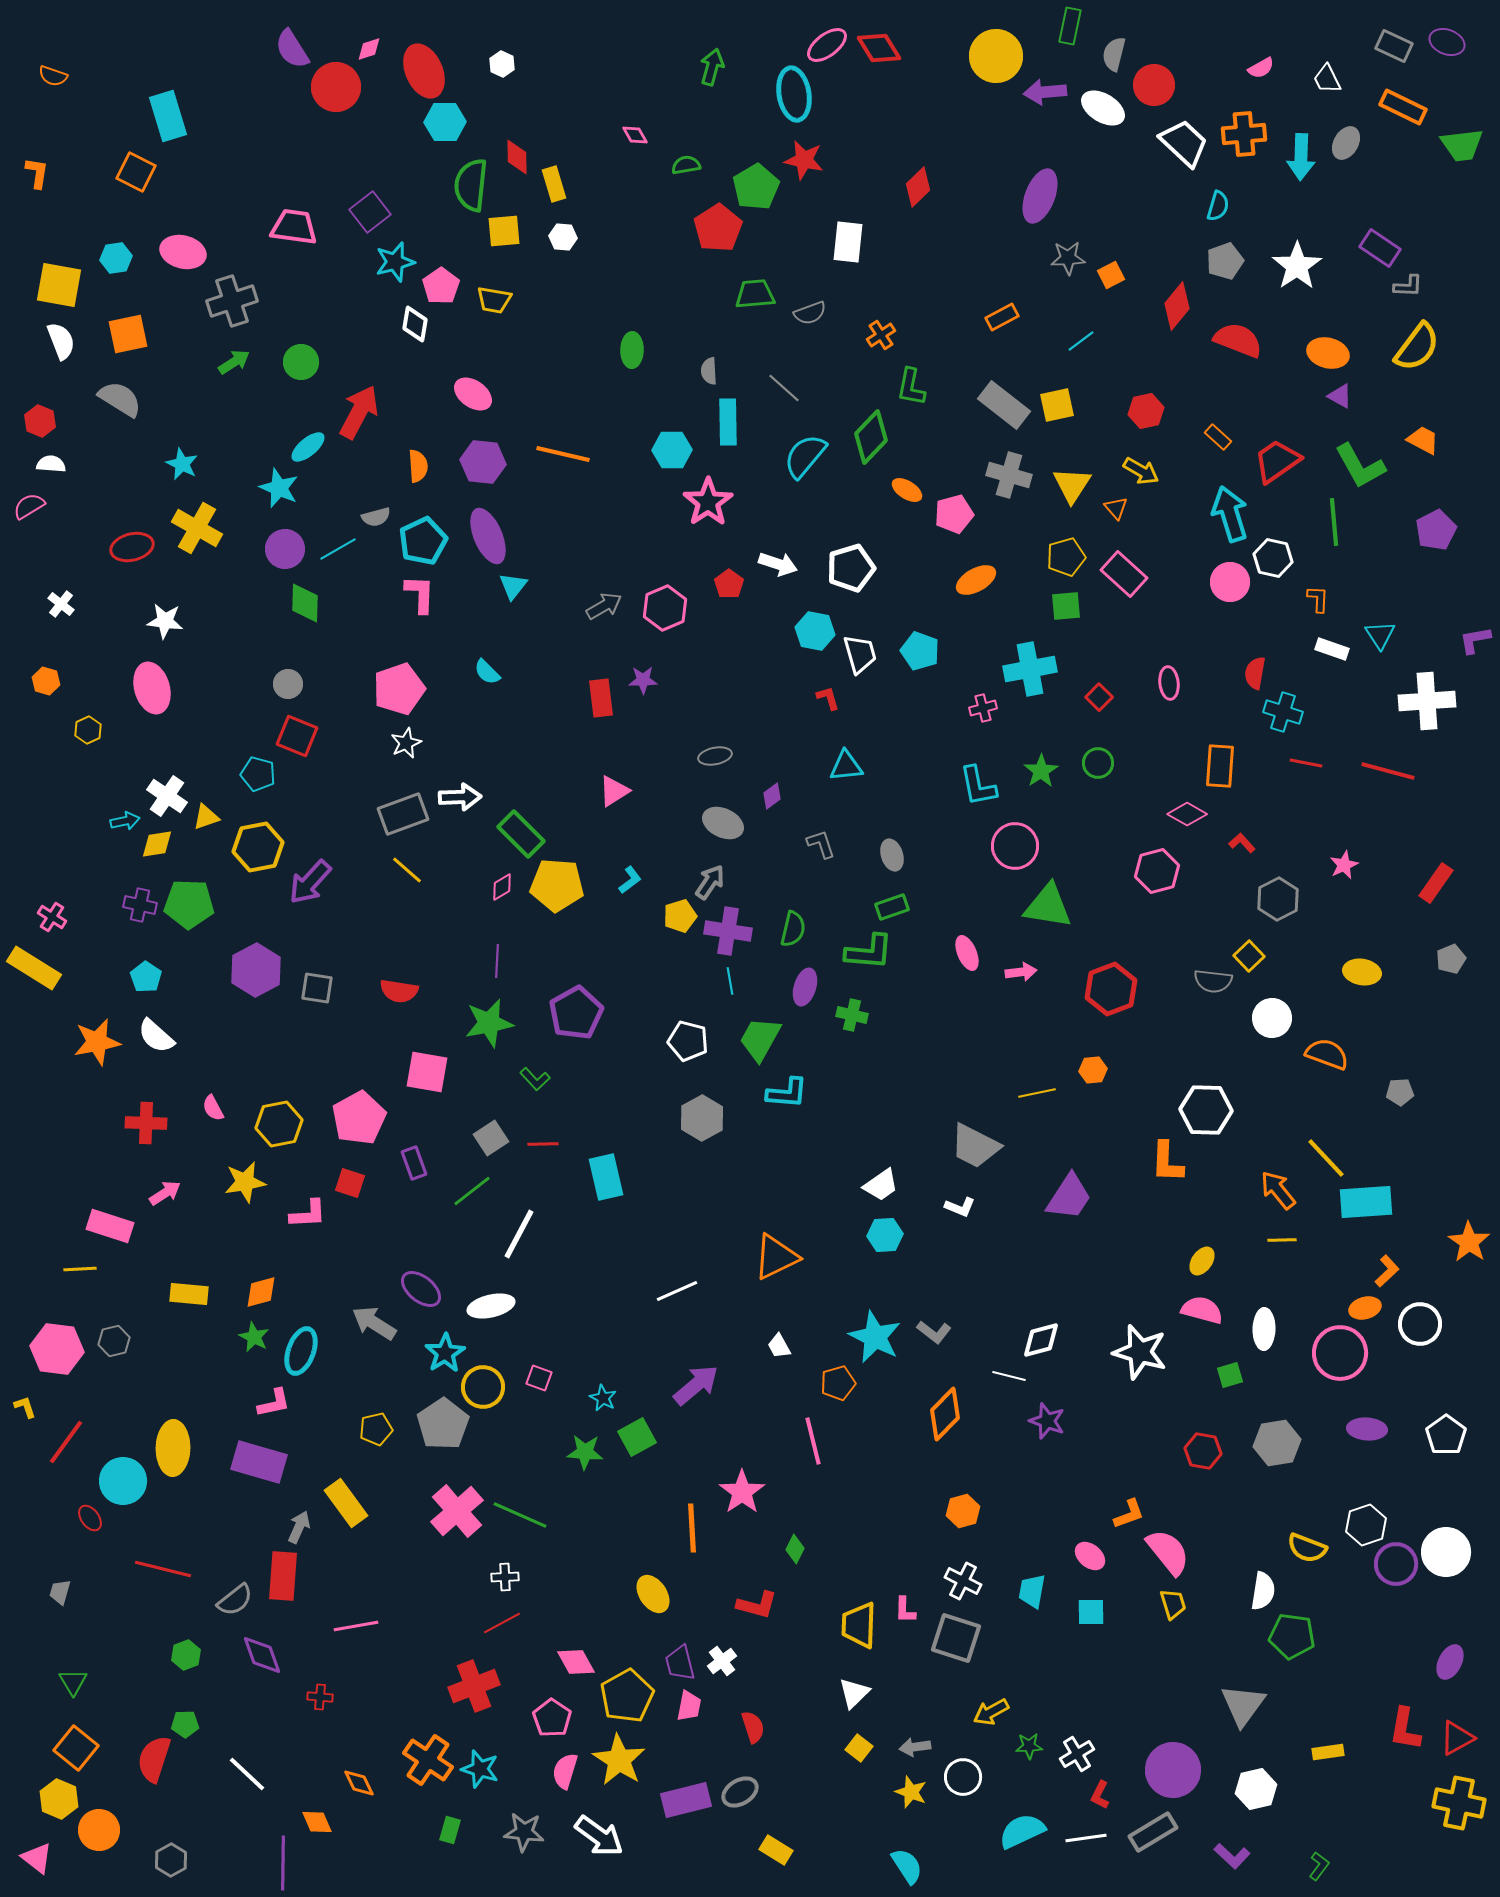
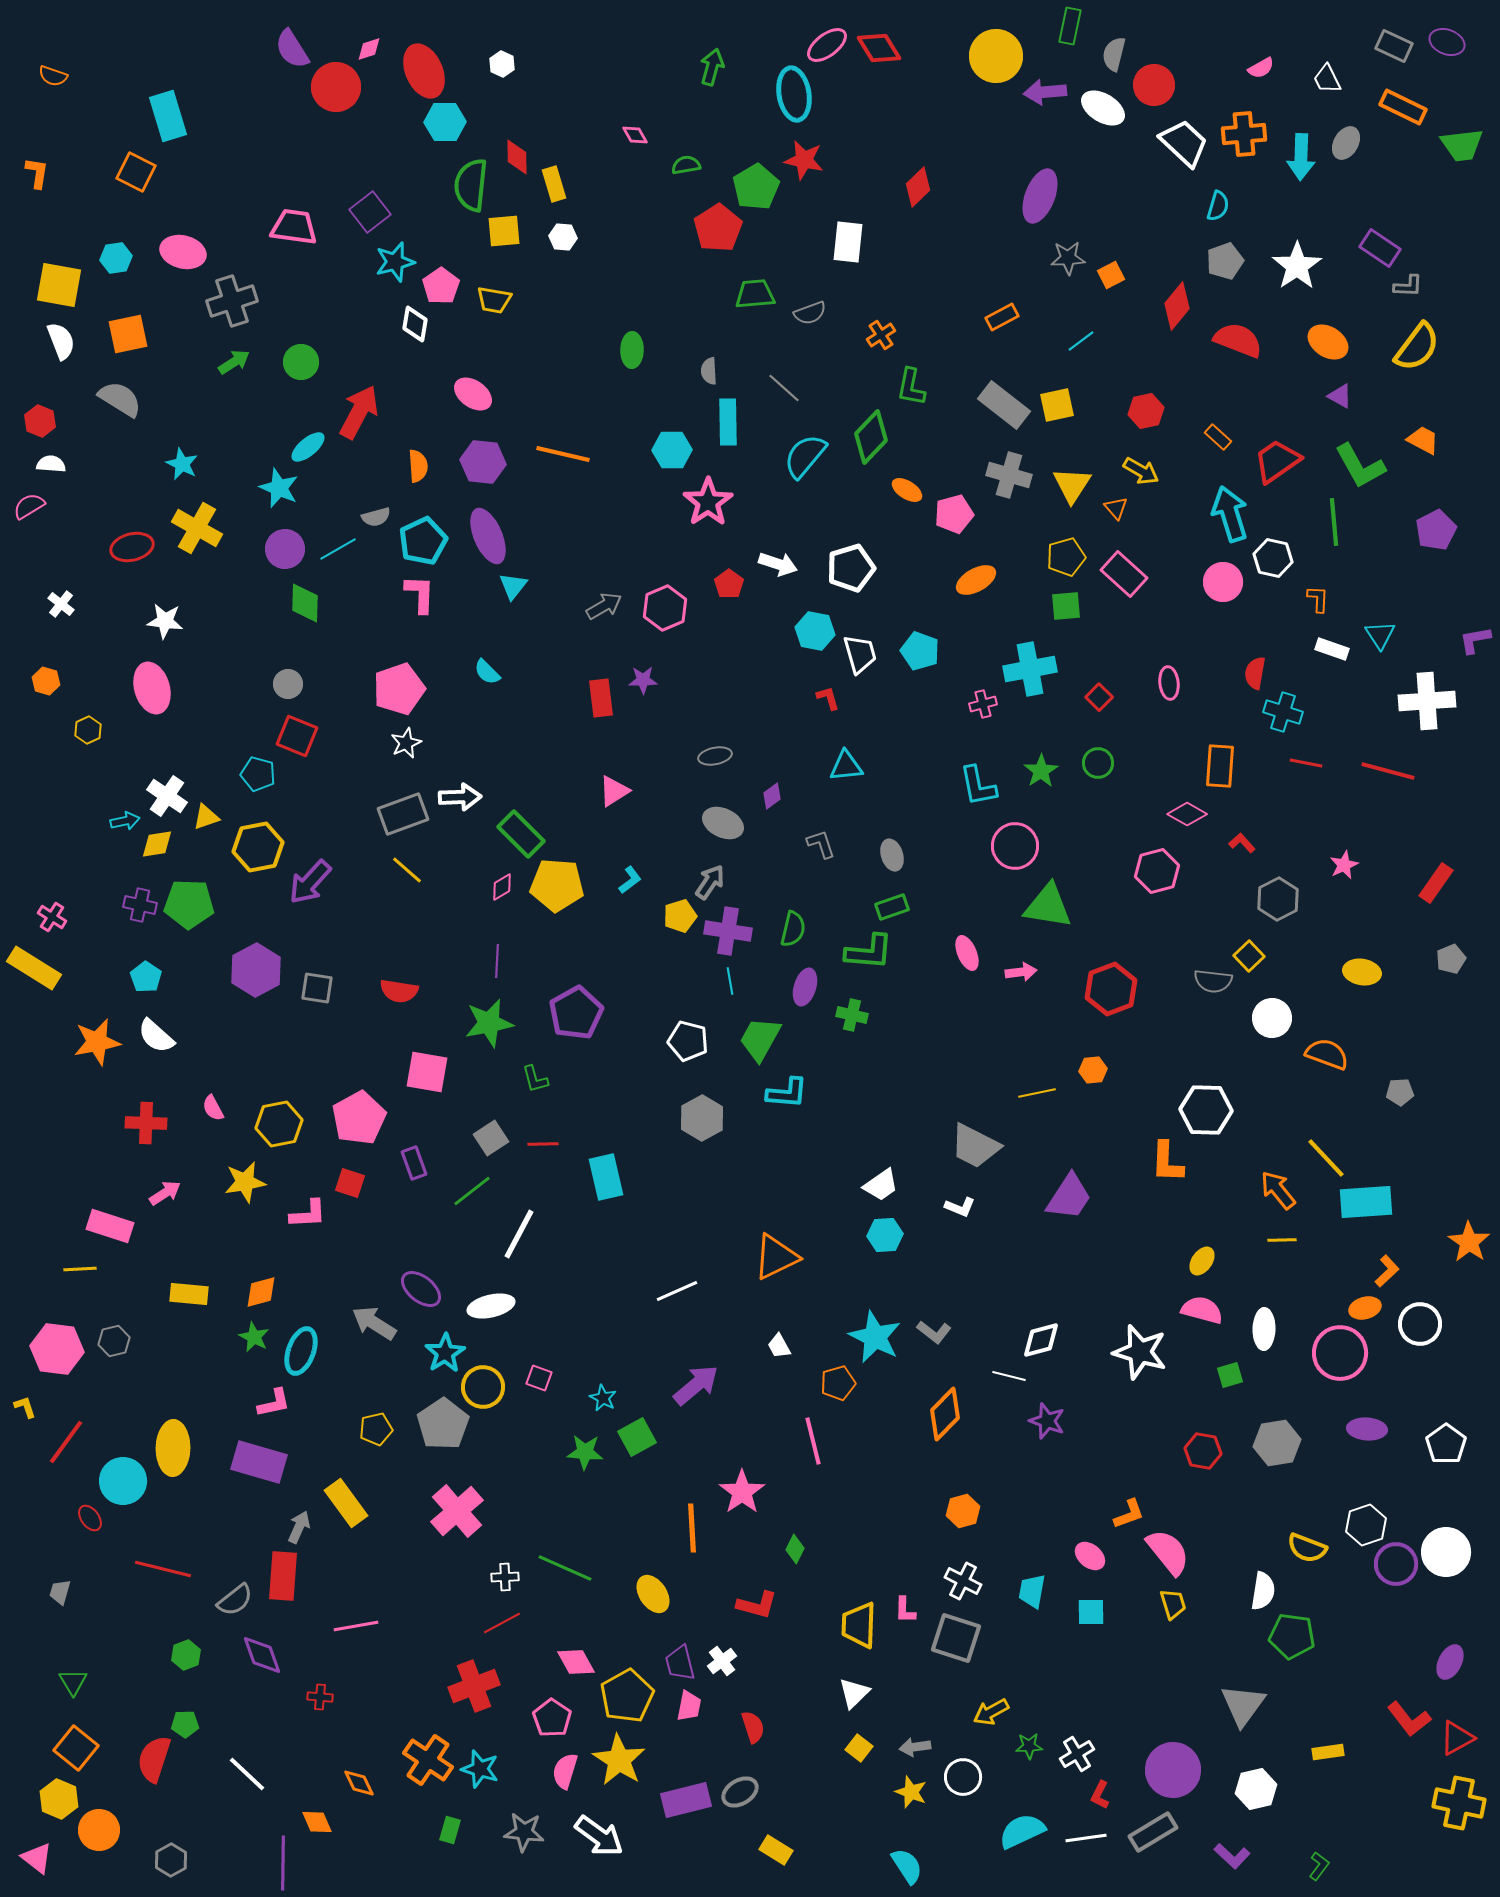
orange ellipse at (1328, 353): moved 11 px up; rotated 18 degrees clockwise
pink circle at (1230, 582): moved 7 px left
pink cross at (983, 708): moved 4 px up
green L-shape at (535, 1079): rotated 28 degrees clockwise
white pentagon at (1446, 1435): moved 9 px down
green line at (520, 1515): moved 45 px right, 53 px down
red L-shape at (1405, 1729): moved 4 px right, 10 px up; rotated 48 degrees counterclockwise
